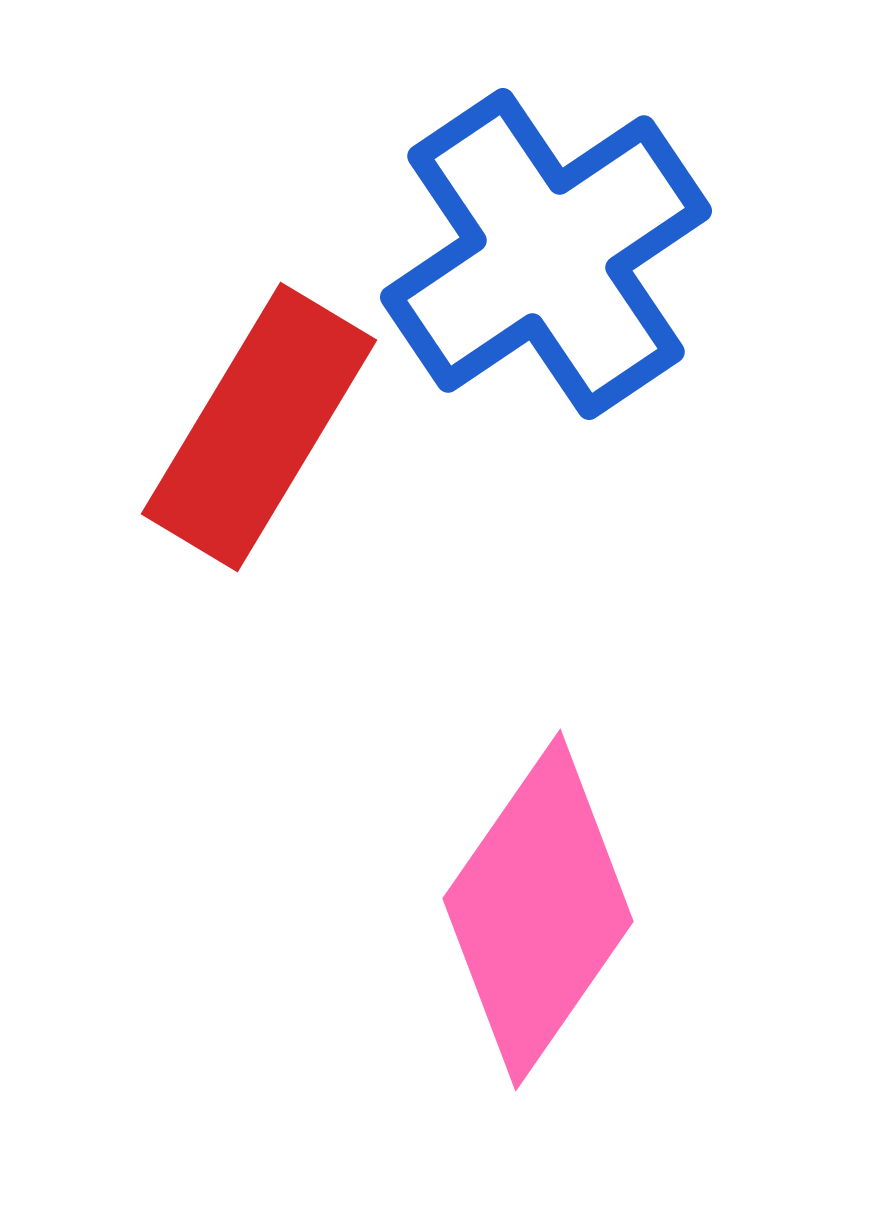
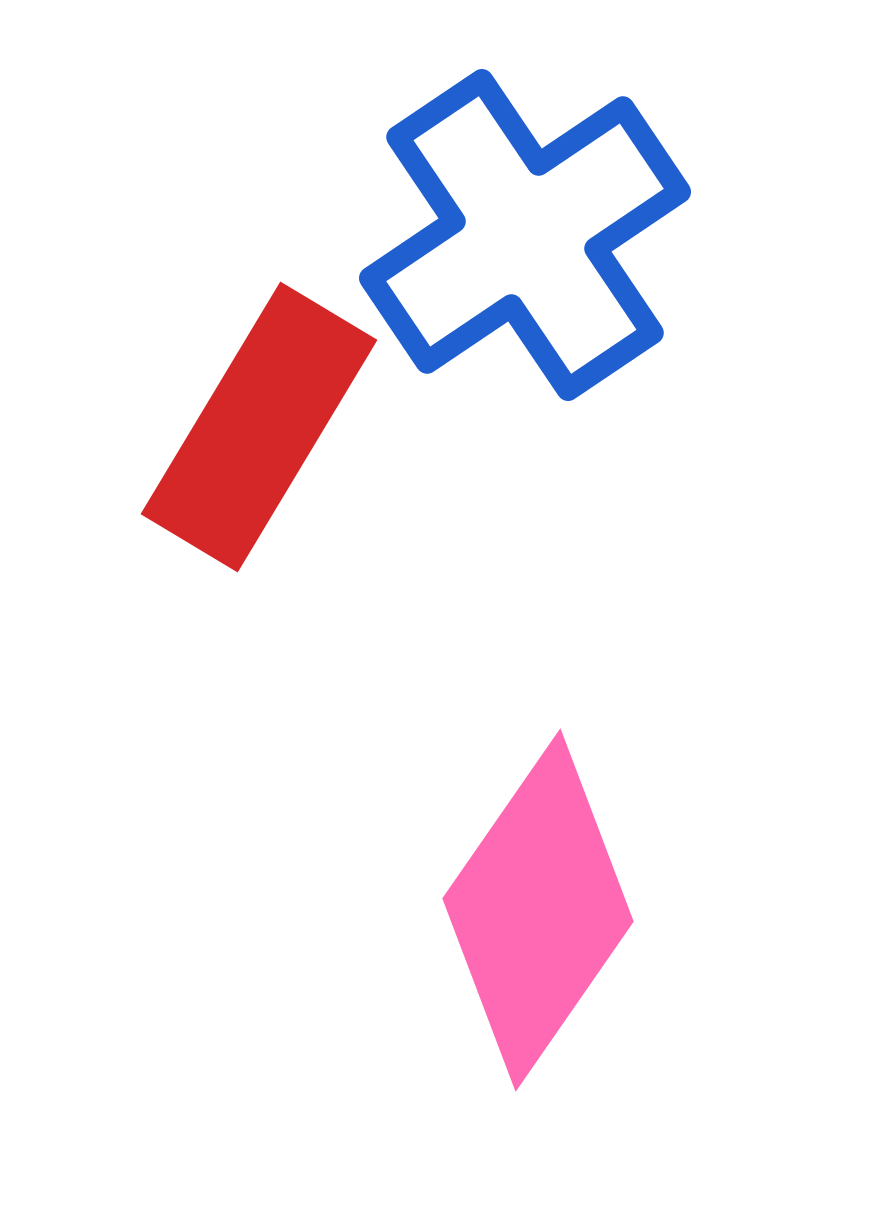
blue cross: moved 21 px left, 19 px up
